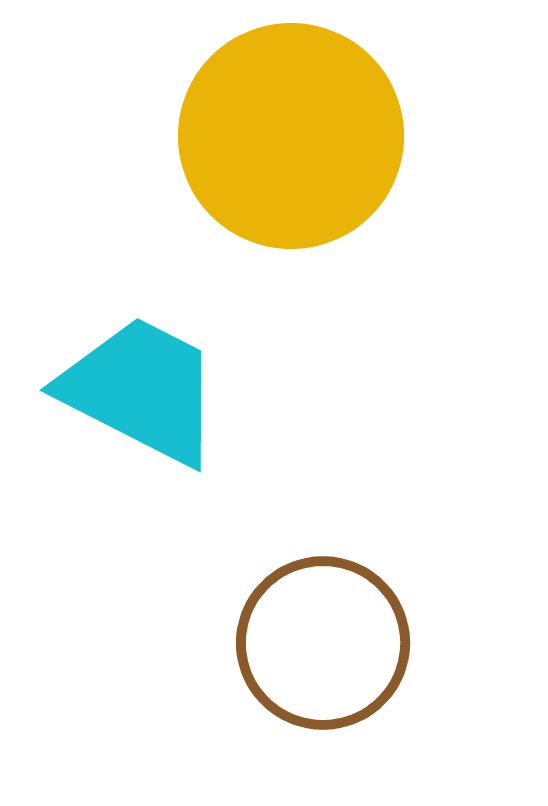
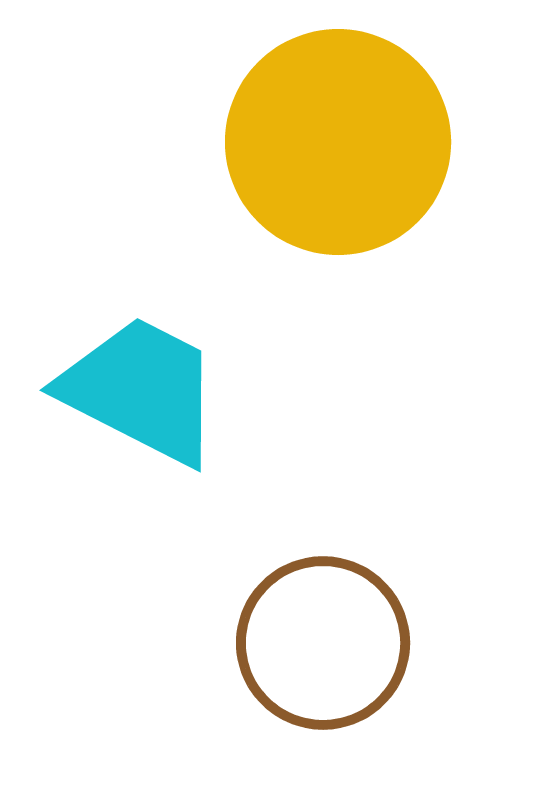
yellow circle: moved 47 px right, 6 px down
